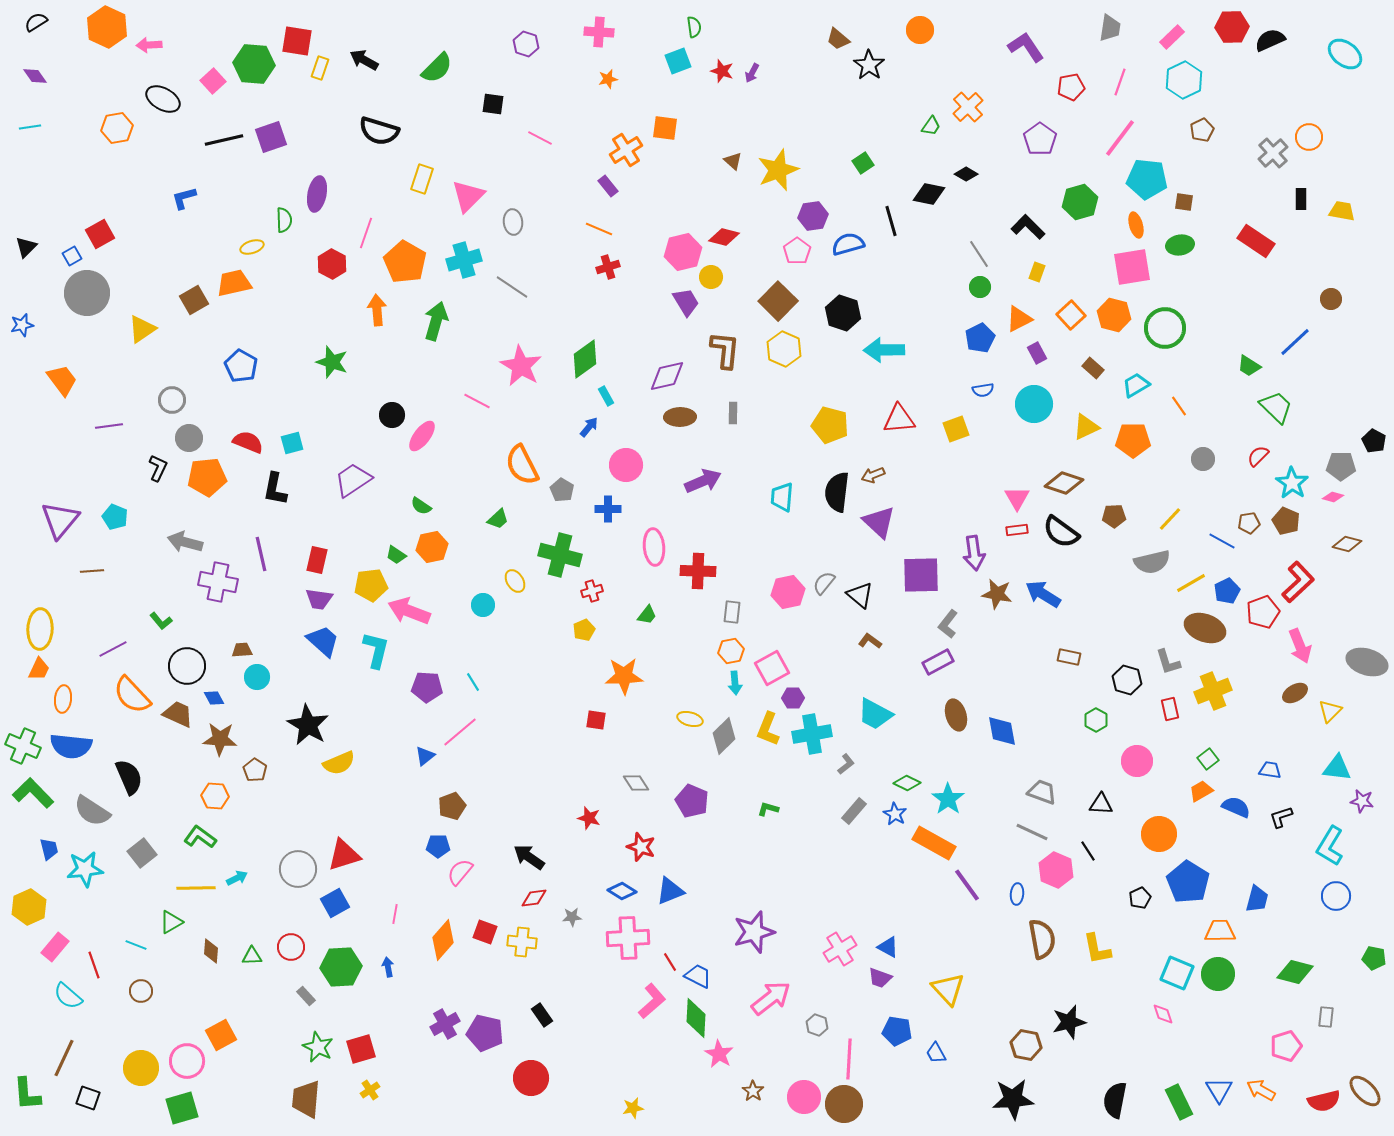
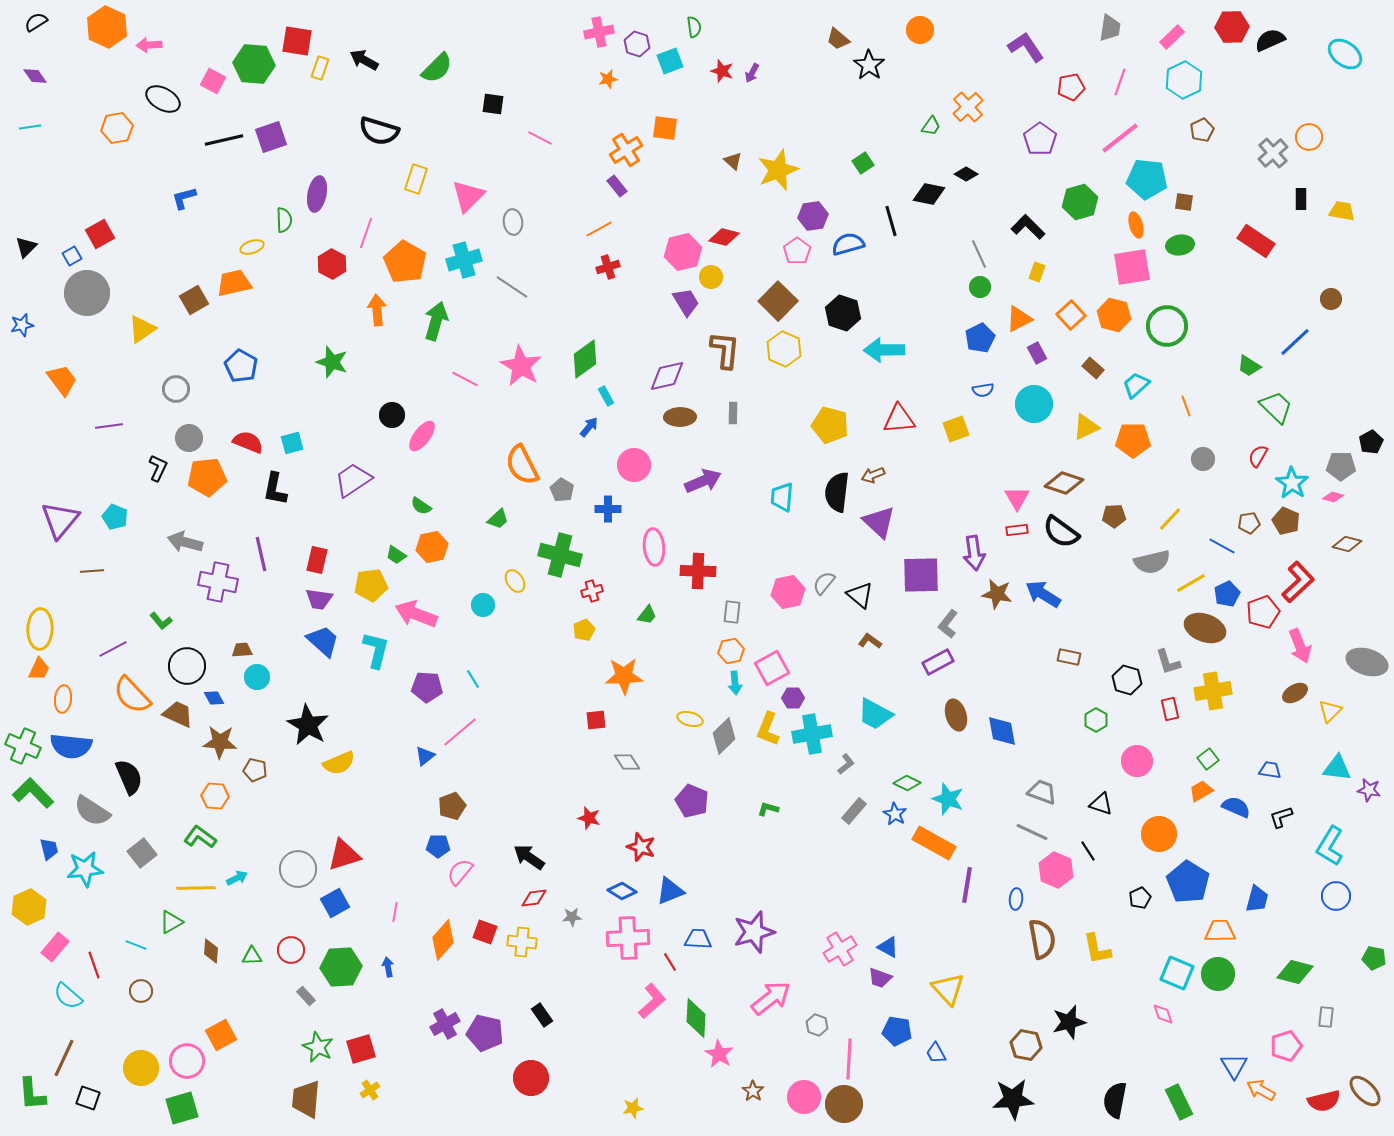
pink cross at (599, 32): rotated 16 degrees counterclockwise
purple hexagon at (526, 44): moved 111 px right
cyan square at (678, 61): moved 8 px left
pink square at (213, 81): rotated 20 degrees counterclockwise
pink line at (1120, 138): rotated 15 degrees clockwise
yellow rectangle at (422, 179): moved 6 px left
purple rectangle at (608, 186): moved 9 px right
orange line at (599, 229): rotated 52 degrees counterclockwise
gray line at (979, 254): rotated 8 degrees clockwise
green circle at (1165, 328): moved 2 px right, 2 px up
cyan trapezoid at (1136, 385): rotated 12 degrees counterclockwise
gray circle at (172, 400): moved 4 px right, 11 px up
pink line at (477, 401): moved 12 px left, 22 px up
orange line at (1179, 406): moved 7 px right; rotated 15 degrees clockwise
black pentagon at (1374, 441): moved 3 px left, 1 px down; rotated 15 degrees clockwise
red semicircle at (1258, 456): rotated 15 degrees counterclockwise
pink circle at (626, 465): moved 8 px right
blue line at (1222, 541): moved 5 px down
blue pentagon at (1227, 591): moved 3 px down
pink arrow at (409, 611): moved 7 px right, 3 px down
cyan line at (473, 682): moved 3 px up
yellow cross at (1213, 691): rotated 12 degrees clockwise
red square at (596, 720): rotated 15 degrees counterclockwise
brown star at (220, 739): moved 3 px down
brown pentagon at (255, 770): rotated 20 degrees counterclockwise
gray diamond at (636, 783): moved 9 px left, 21 px up
cyan star at (948, 799): rotated 16 degrees counterclockwise
purple star at (1362, 801): moved 7 px right, 11 px up
black triangle at (1101, 804): rotated 15 degrees clockwise
purple line at (967, 885): rotated 45 degrees clockwise
blue ellipse at (1017, 894): moved 1 px left, 5 px down
pink line at (395, 914): moved 2 px up
red circle at (291, 947): moved 3 px down
blue trapezoid at (698, 976): moved 37 px up; rotated 24 degrees counterclockwise
blue triangle at (1219, 1090): moved 15 px right, 24 px up
green L-shape at (27, 1094): moved 5 px right
